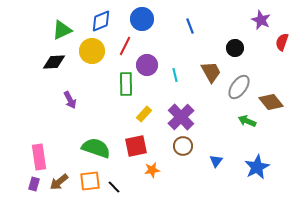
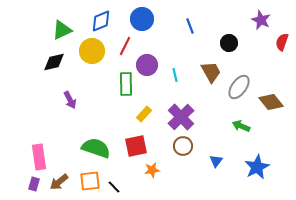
black circle: moved 6 px left, 5 px up
black diamond: rotated 10 degrees counterclockwise
green arrow: moved 6 px left, 5 px down
